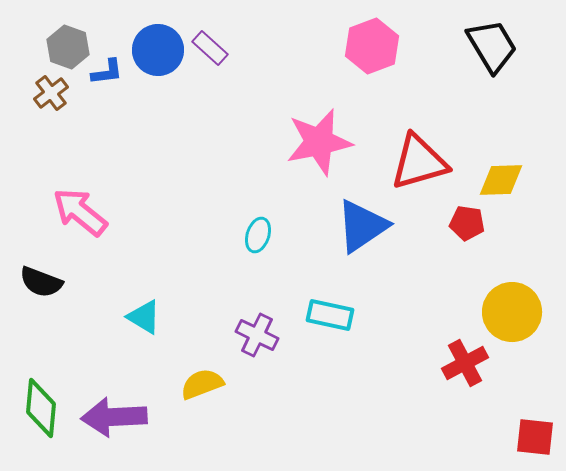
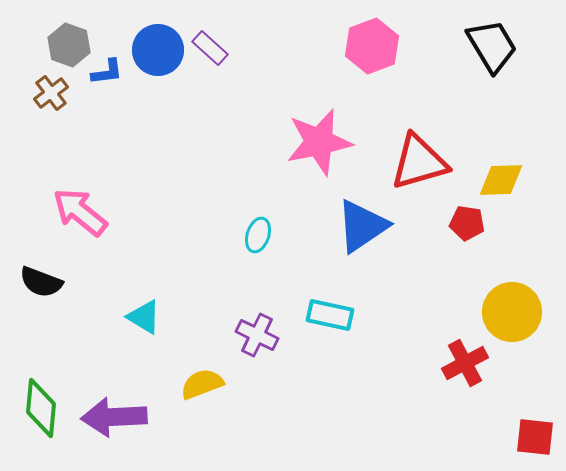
gray hexagon: moved 1 px right, 2 px up
